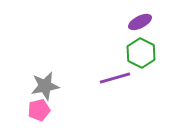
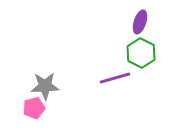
purple ellipse: rotated 45 degrees counterclockwise
gray star: rotated 8 degrees clockwise
pink pentagon: moved 5 px left, 2 px up
